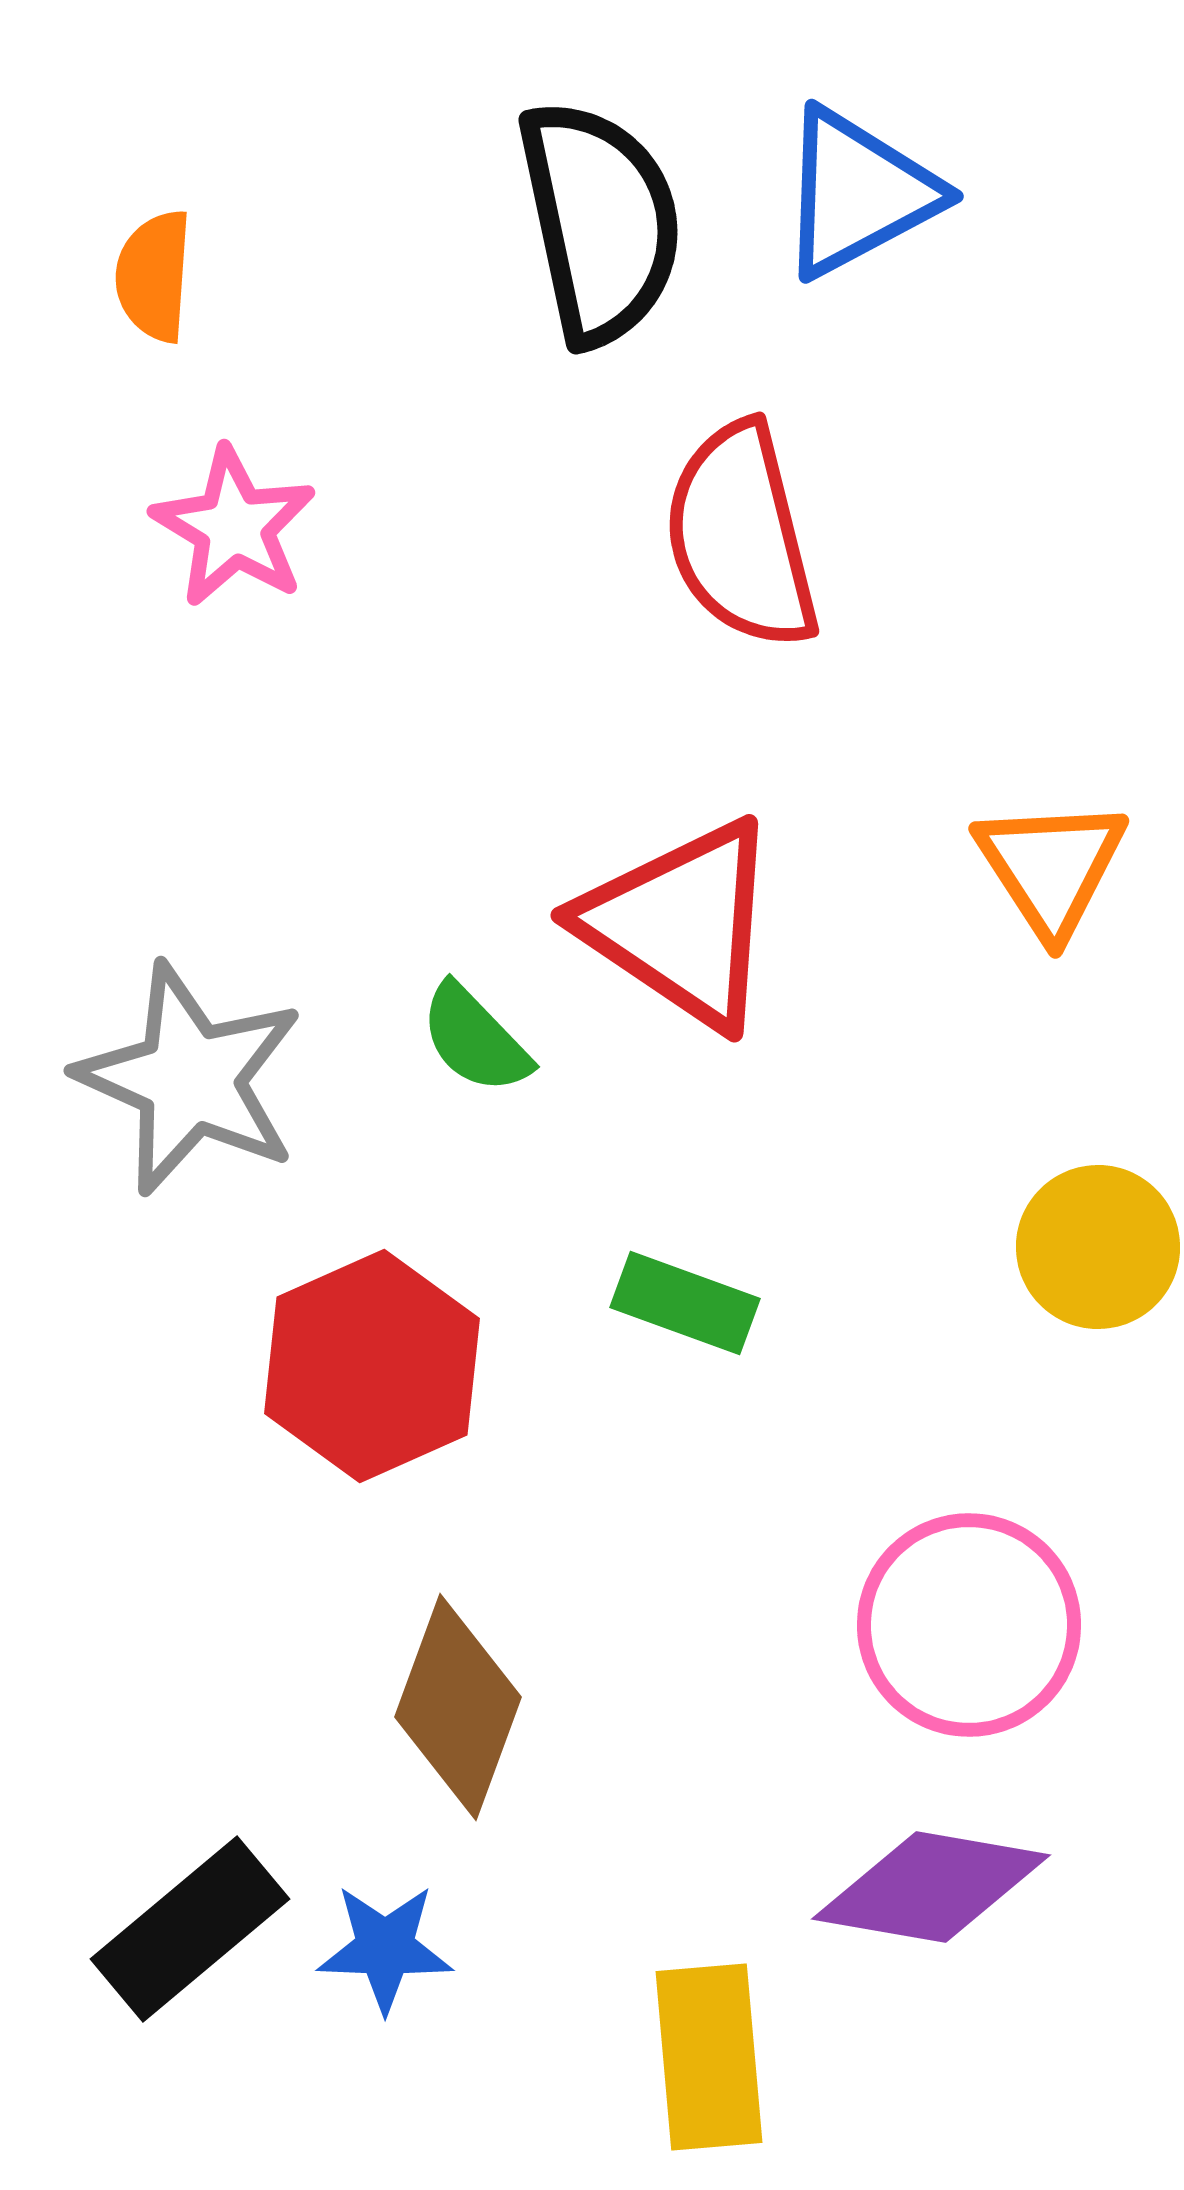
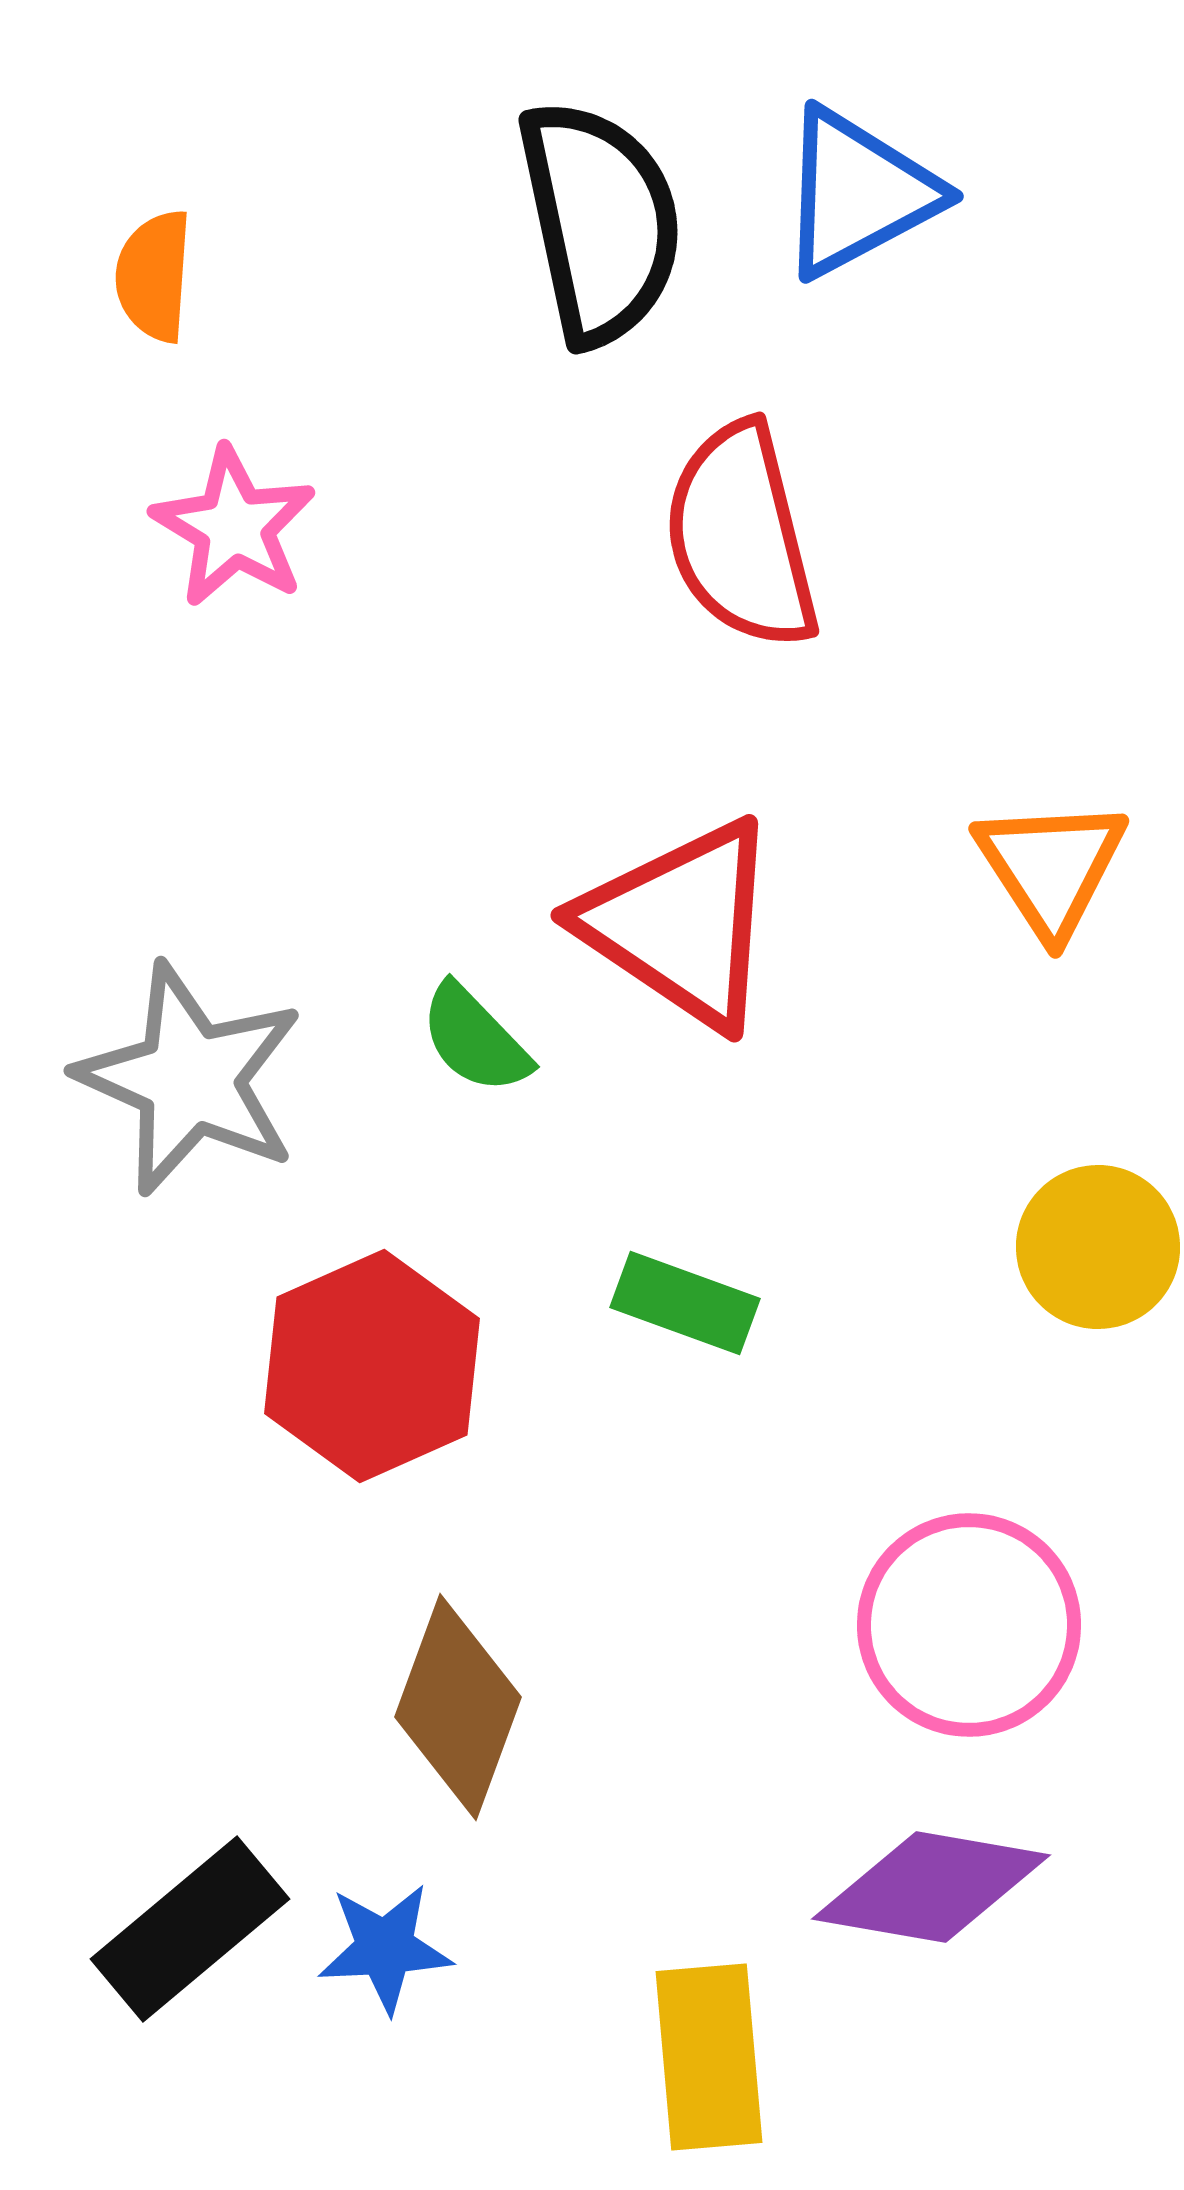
blue star: rotated 5 degrees counterclockwise
